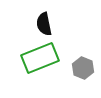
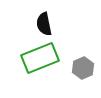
gray hexagon: rotated 15 degrees clockwise
